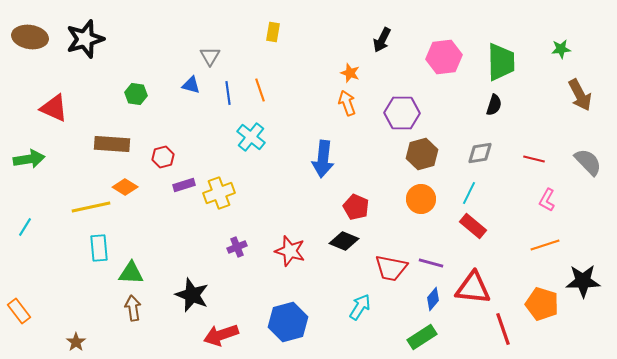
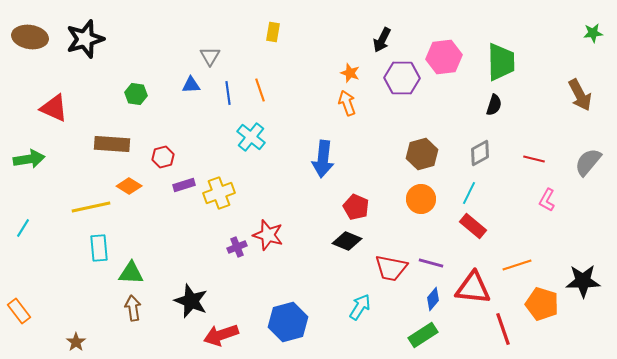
green star at (561, 49): moved 32 px right, 16 px up
blue triangle at (191, 85): rotated 18 degrees counterclockwise
purple hexagon at (402, 113): moved 35 px up
gray diamond at (480, 153): rotated 20 degrees counterclockwise
gray semicircle at (588, 162): rotated 96 degrees counterclockwise
orange diamond at (125, 187): moved 4 px right, 1 px up
cyan line at (25, 227): moved 2 px left, 1 px down
black diamond at (344, 241): moved 3 px right
orange line at (545, 245): moved 28 px left, 20 px down
red star at (290, 251): moved 22 px left, 16 px up
black star at (192, 295): moved 1 px left, 6 px down
green rectangle at (422, 337): moved 1 px right, 2 px up
